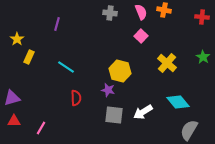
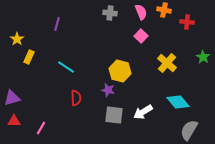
red cross: moved 15 px left, 5 px down
